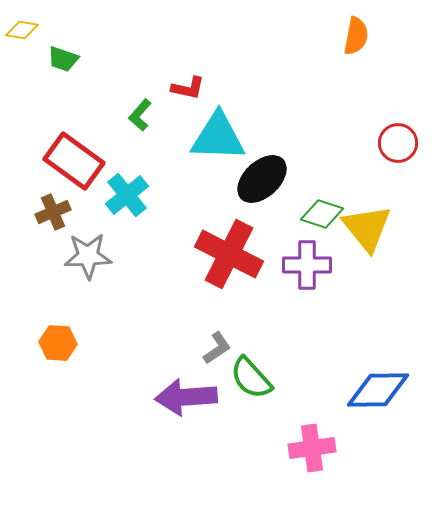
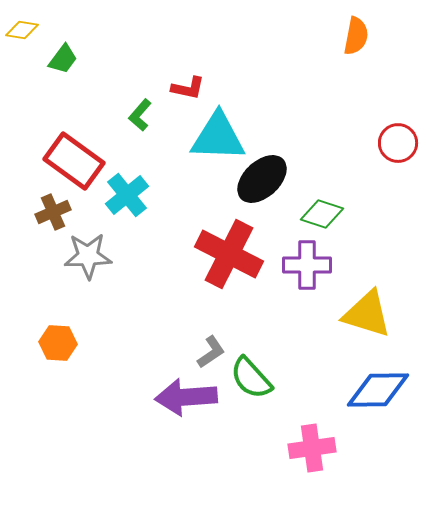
green trapezoid: rotated 72 degrees counterclockwise
yellow triangle: moved 86 px down; rotated 34 degrees counterclockwise
gray L-shape: moved 6 px left, 4 px down
